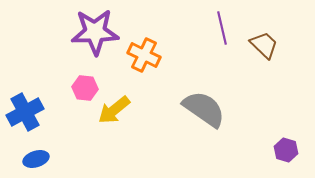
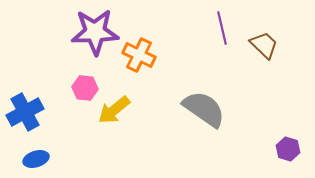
orange cross: moved 5 px left
purple hexagon: moved 2 px right, 1 px up
